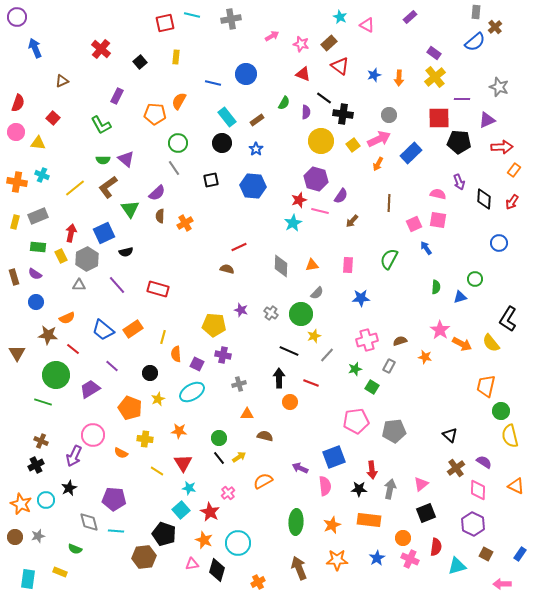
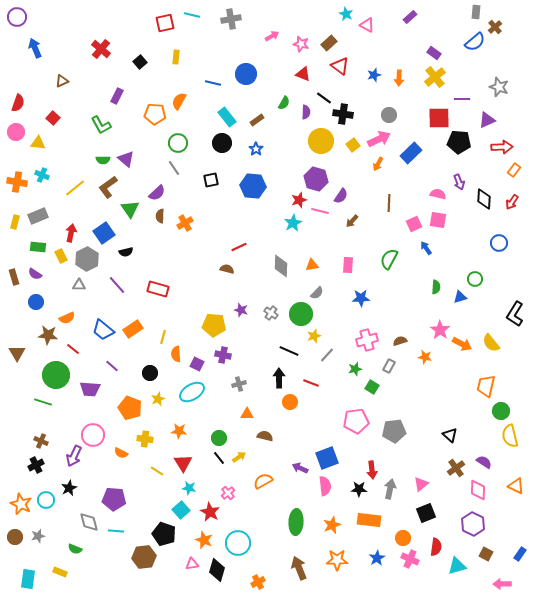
cyan star at (340, 17): moved 6 px right, 3 px up
blue square at (104, 233): rotated 10 degrees counterclockwise
black L-shape at (508, 319): moved 7 px right, 5 px up
purple trapezoid at (90, 389): rotated 145 degrees counterclockwise
blue square at (334, 457): moved 7 px left, 1 px down
